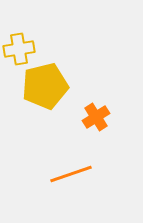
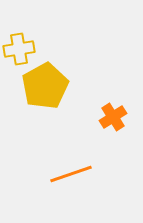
yellow pentagon: rotated 15 degrees counterclockwise
orange cross: moved 17 px right
